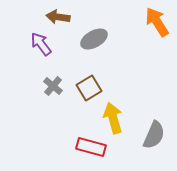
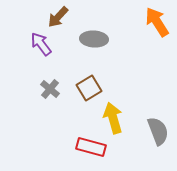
brown arrow: rotated 55 degrees counterclockwise
gray ellipse: rotated 32 degrees clockwise
gray cross: moved 3 px left, 3 px down
gray semicircle: moved 4 px right, 4 px up; rotated 44 degrees counterclockwise
